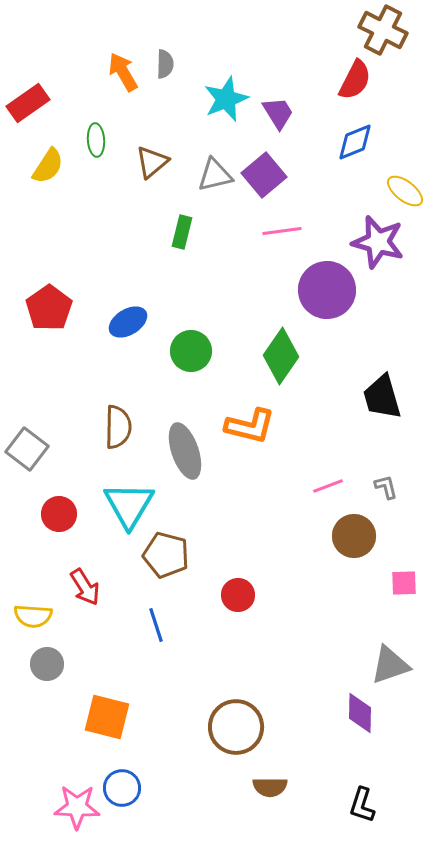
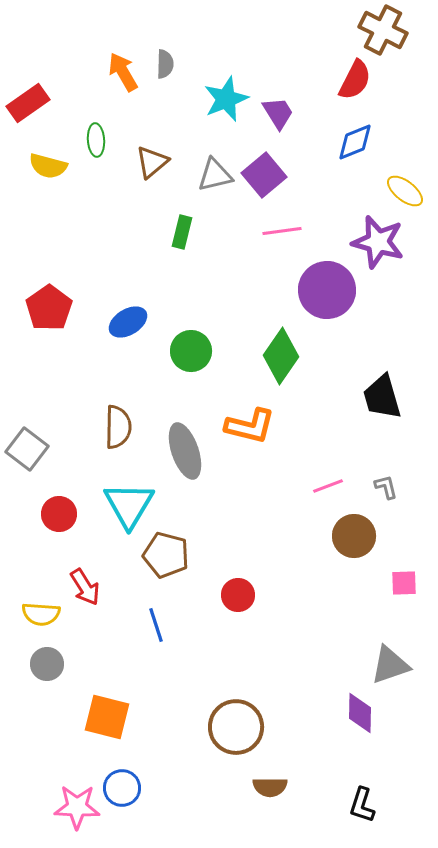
yellow semicircle at (48, 166): rotated 72 degrees clockwise
yellow semicircle at (33, 616): moved 8 px right, 2 px up
